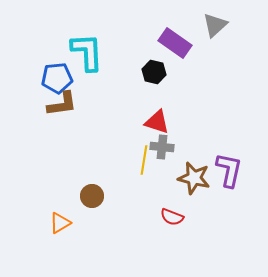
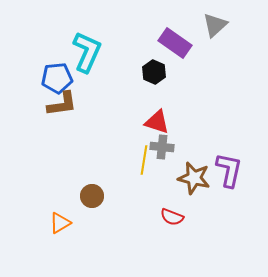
cyan L-shape: rotated 27 degrees clockwise
black hexagon: rotated 10 degrees clockwise
